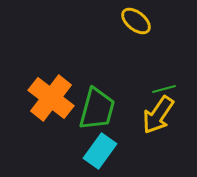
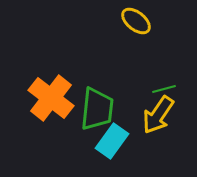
green trapezoid: rotated 9 degrees counterclockwise
cyan rectangle: moved 12 px right, 10 px up
